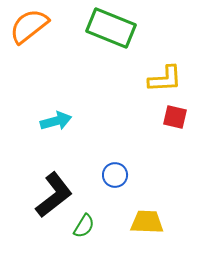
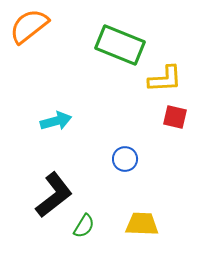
green rectangle: moved 9 px right, 17 px down
blue circle: moved 10 px right, 16 px up
yellow trapezoid: moved 5 px left, 2 px down
